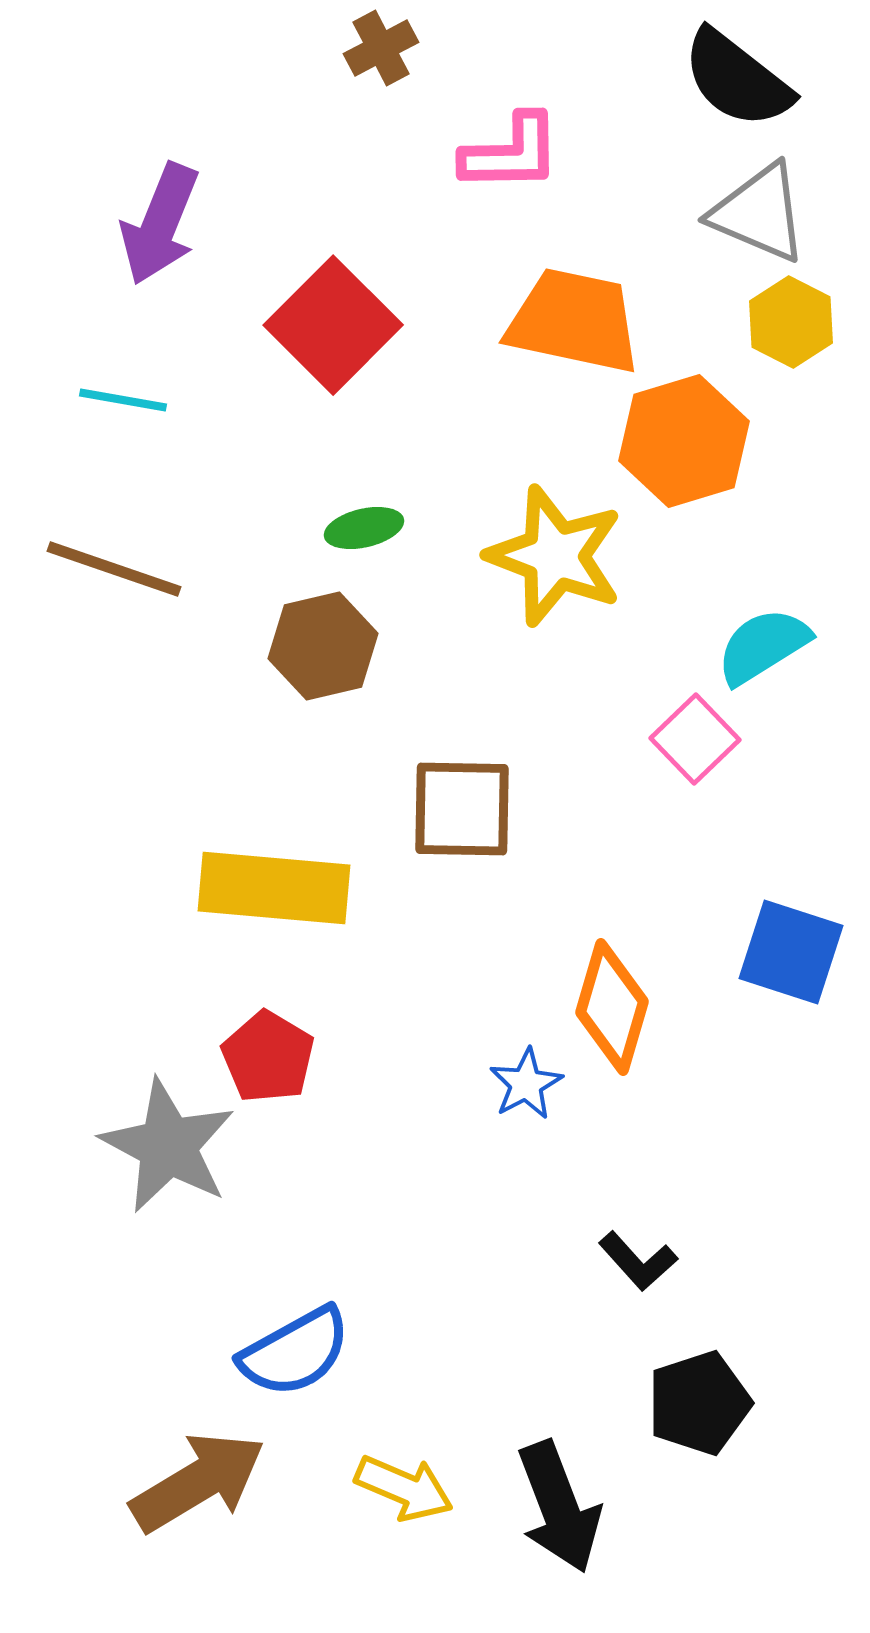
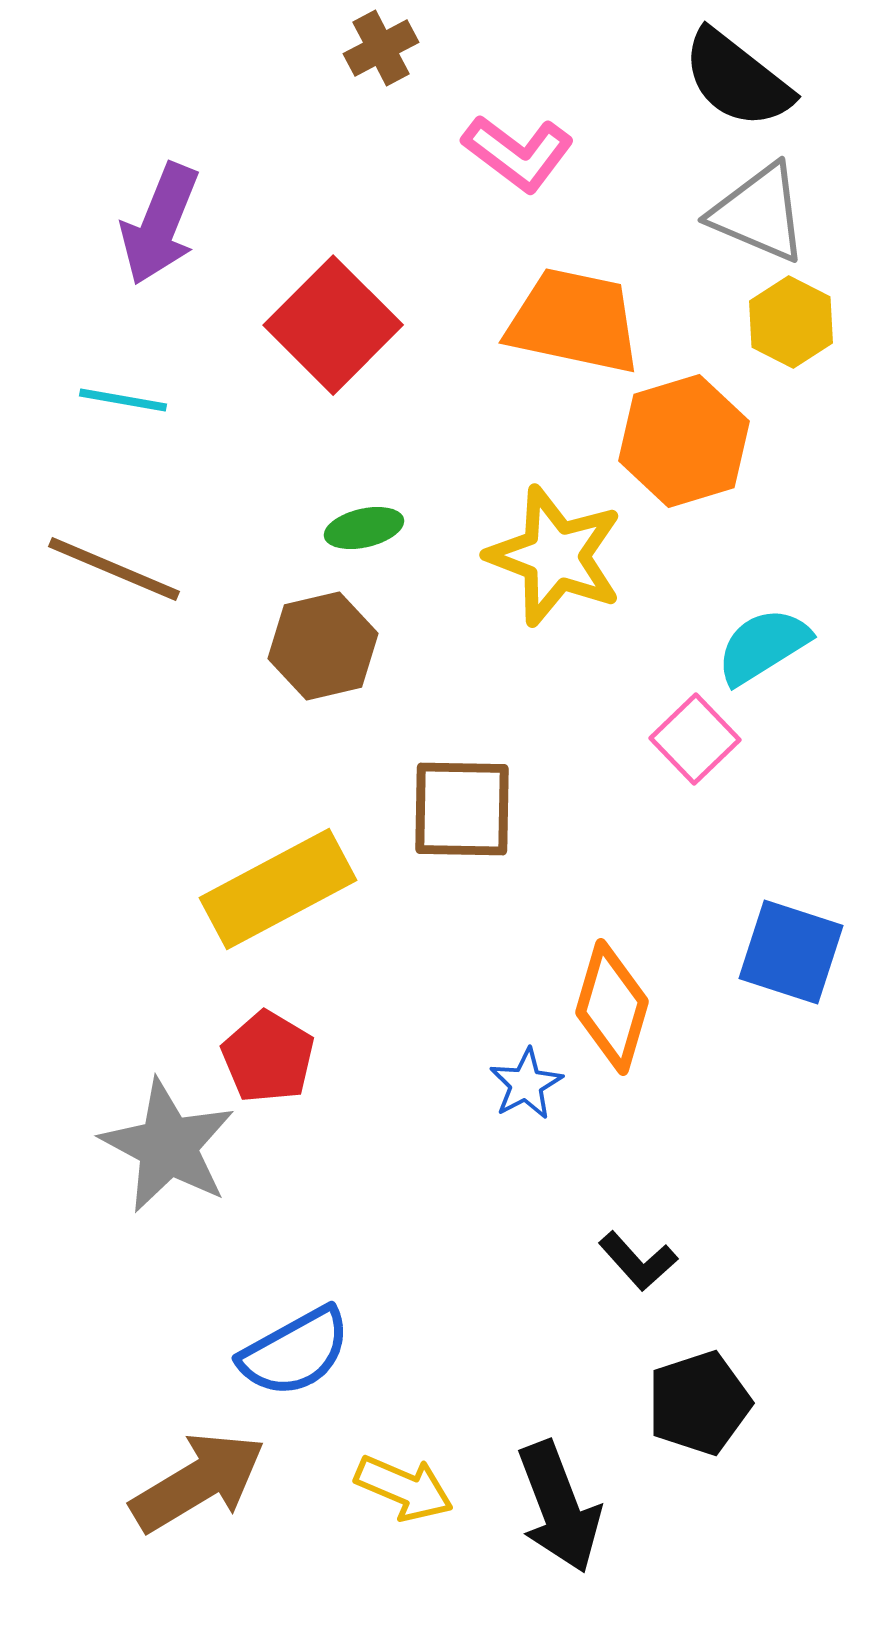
pink L-shape: moved 7 px right; rotated 38 degrees clockwise
brown line: rotated 4 degrees clockwise
yellow rectangle: moved 4 px right, 1 px down; rotated 33 degrees counterclockwise
